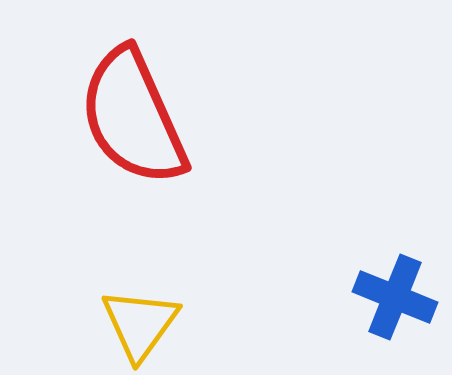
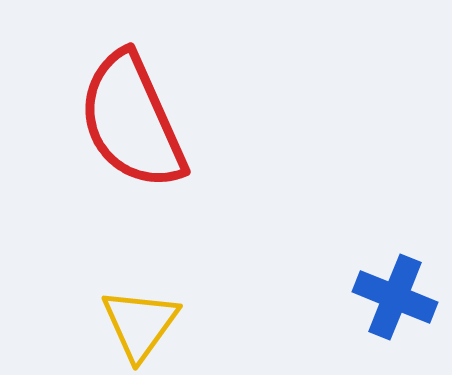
red semicircle: moved 1 px left, 4 px down
